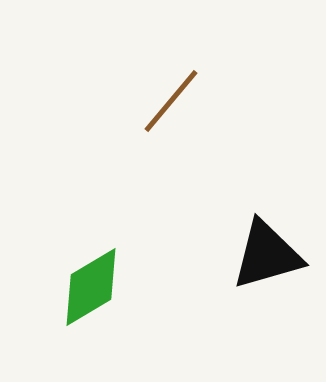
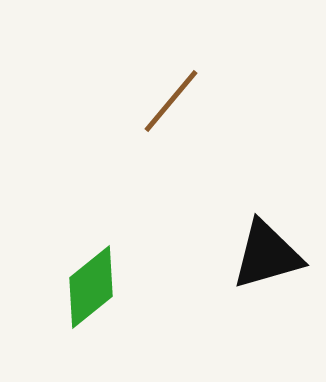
green diamond: rotated 8 degrees counterclockwise
